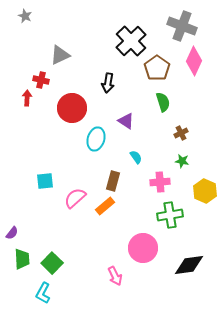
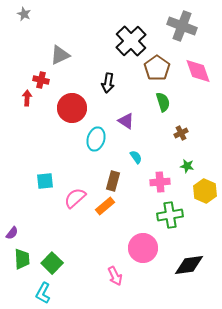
gray star: moved 1 px left, 2 px up
pink diamond: moved 4 px right, 10 px down; rotated 44 degrees counterclockwise
green star: moved 5 px right, 5 px down
